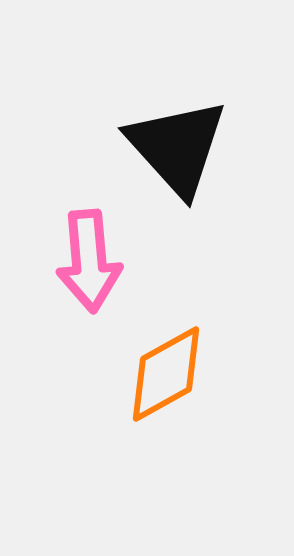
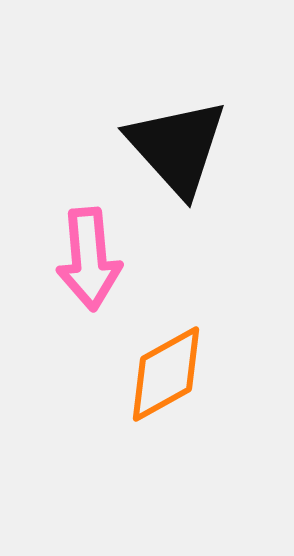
pink arrow: moved 2 px up
